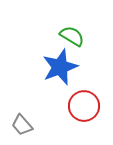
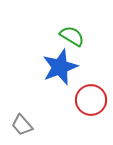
red circle: moved 7 px right, 6 px up
